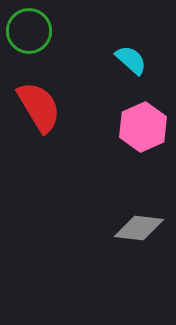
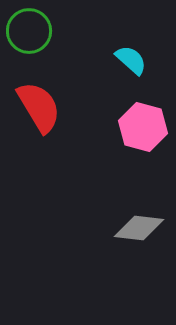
pink hexagon: rotated 21 degrees counterclockwise
